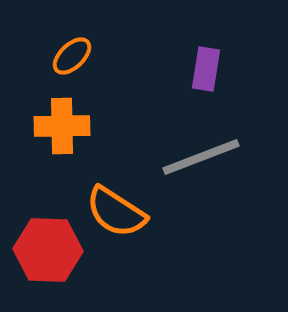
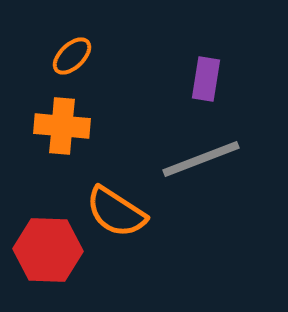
purple rectangle: moved 10 px down
orange cross: rotated 6 degrees clockwise
gray line: moved 2 px down
